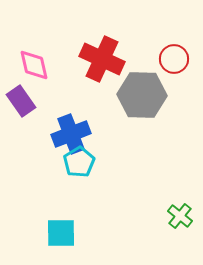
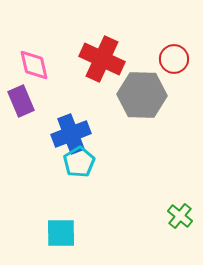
purple rectangle: rotated 12 degrees clockwise
